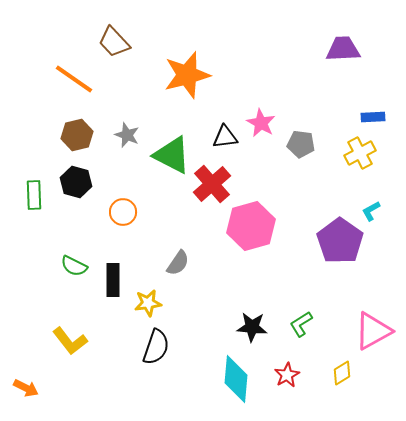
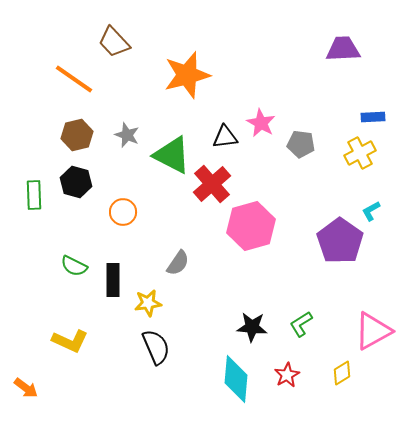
yellow L-shape: rotated 27 degrees counterclockwise
black semicircle: rotated 42 degrees counterclockwise
orange arrow: rotated 10 degrees clockwise
